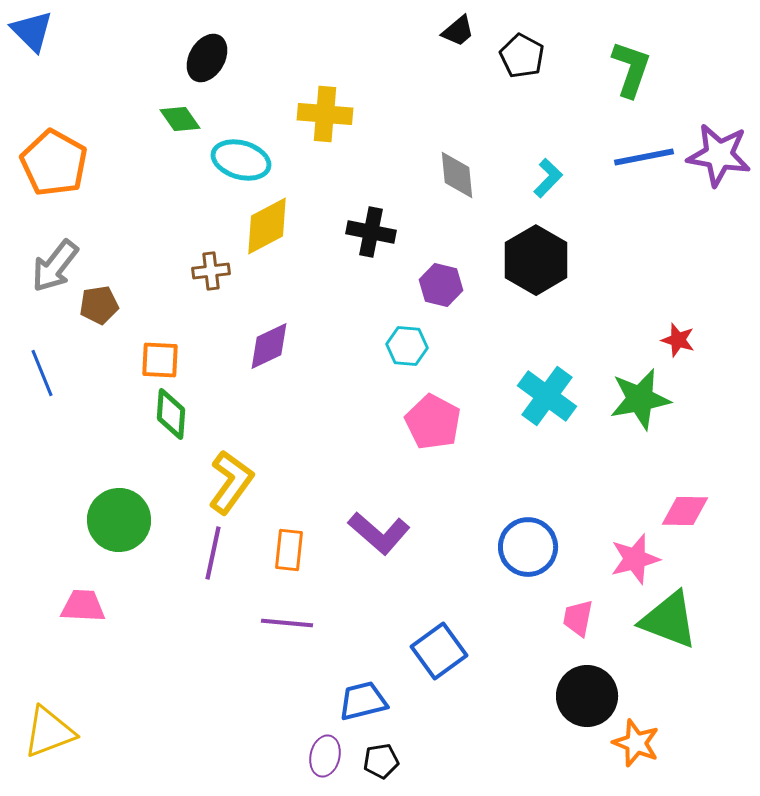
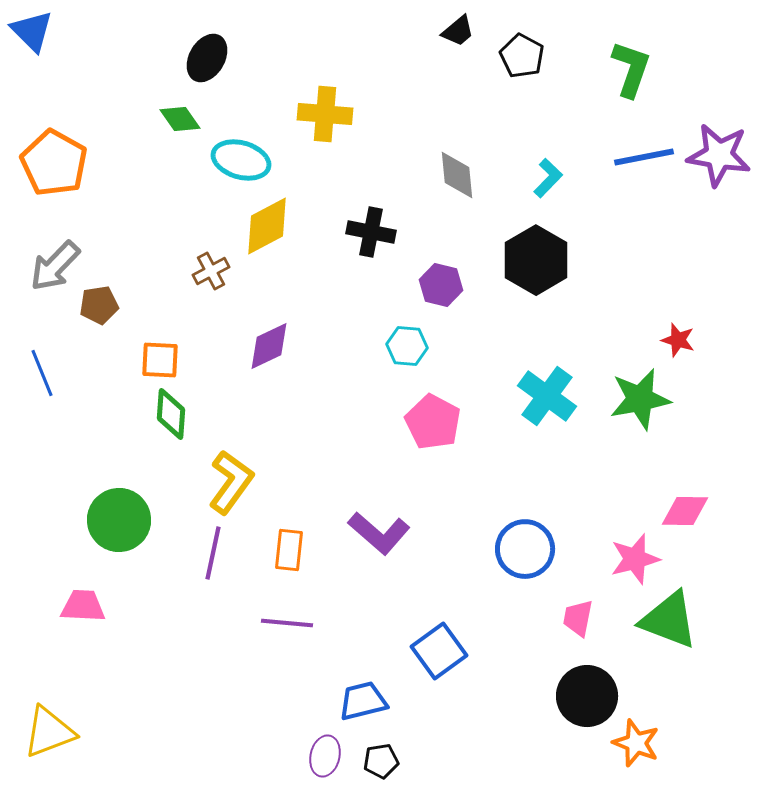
gray arrow at (55, 266): rotated 6 degrees clockwise
brown cross at (211, 271): rotated 21 degrees counterclockwise
blue circle at (528, 547): moved 3 px left, 2 px down
